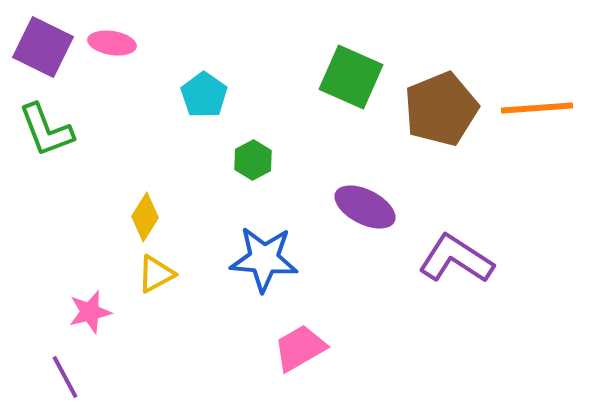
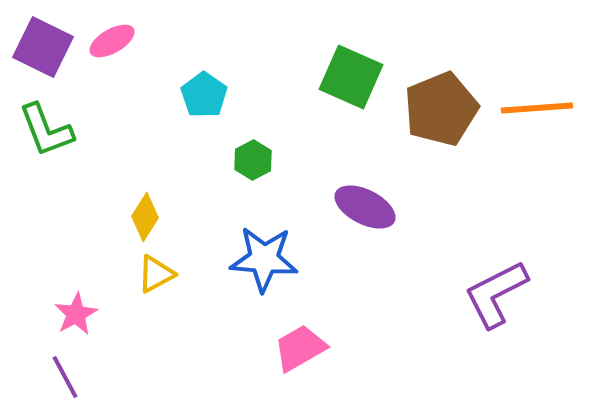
pink ellipse: moved 2 px up; rotated 39 degrees counterclockwise
purple L-shape: moved 40 px right, 35 px down; rotated 60 degrees counterclockwise
pink star: moved 14 px left, 2 px down; rotated 15 degrees counterclockwise
